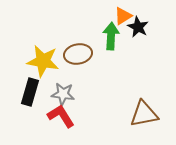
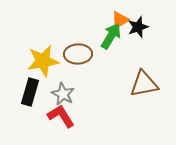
orange triangle: moved 3 px left, 4 px down
black star: rotated 25 degrees clockwise
green arrow: rotated 28 degrees clockwise
brown ellipse: rotated 8 degrees clockwise
yellow star: rotated 20 degrees counterclockwise
gray star: rotated 20 degrees clockwise
brown triangle: moved 30 px up
